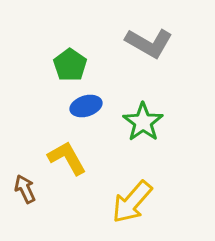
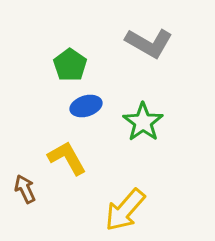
yellow arrow: moved 7 px left, 8 px down
